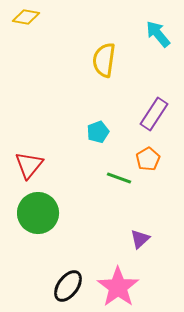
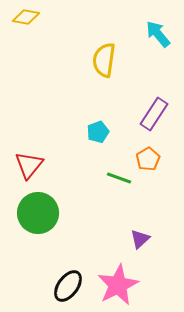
pink star: moved 2 px up; rotated 9 degrees clockwise
